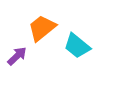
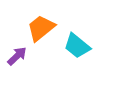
orange trapezoid: moved 1 px left
